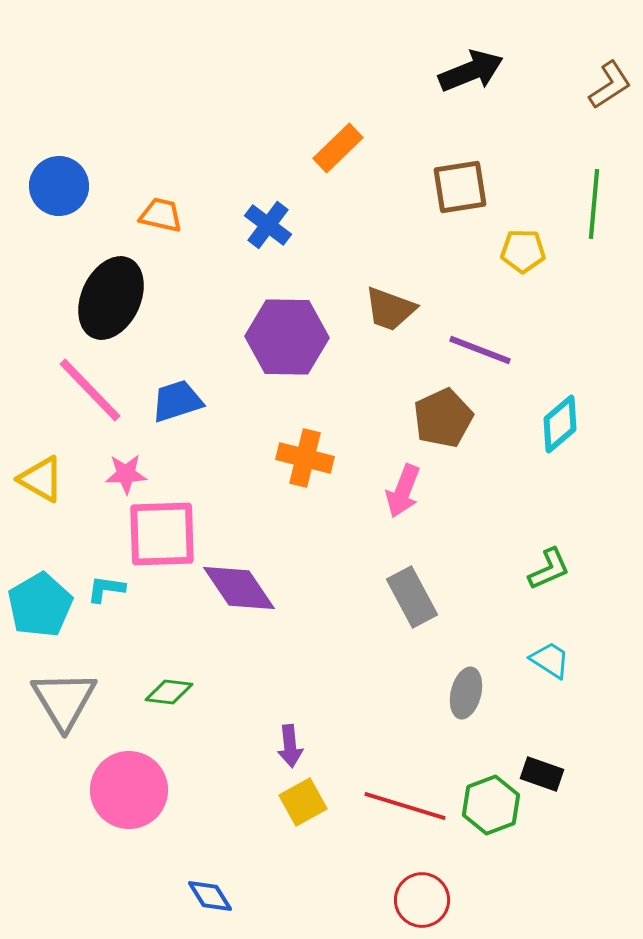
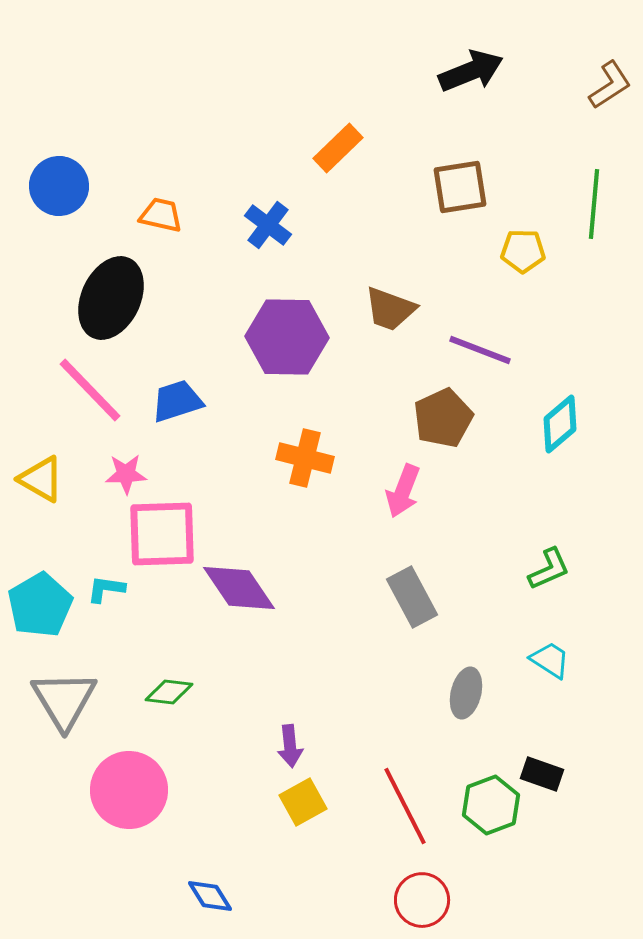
red line: rotated 46 degrees clockwise
